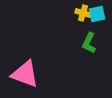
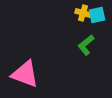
cyan square: moved 1 px down
green L-shape: moved 3 px left, 2 px down; rotated 25 degrees clockwise
